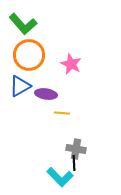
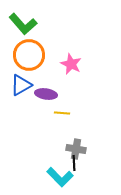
blue triangle: moved 1 px right, 1 px up
